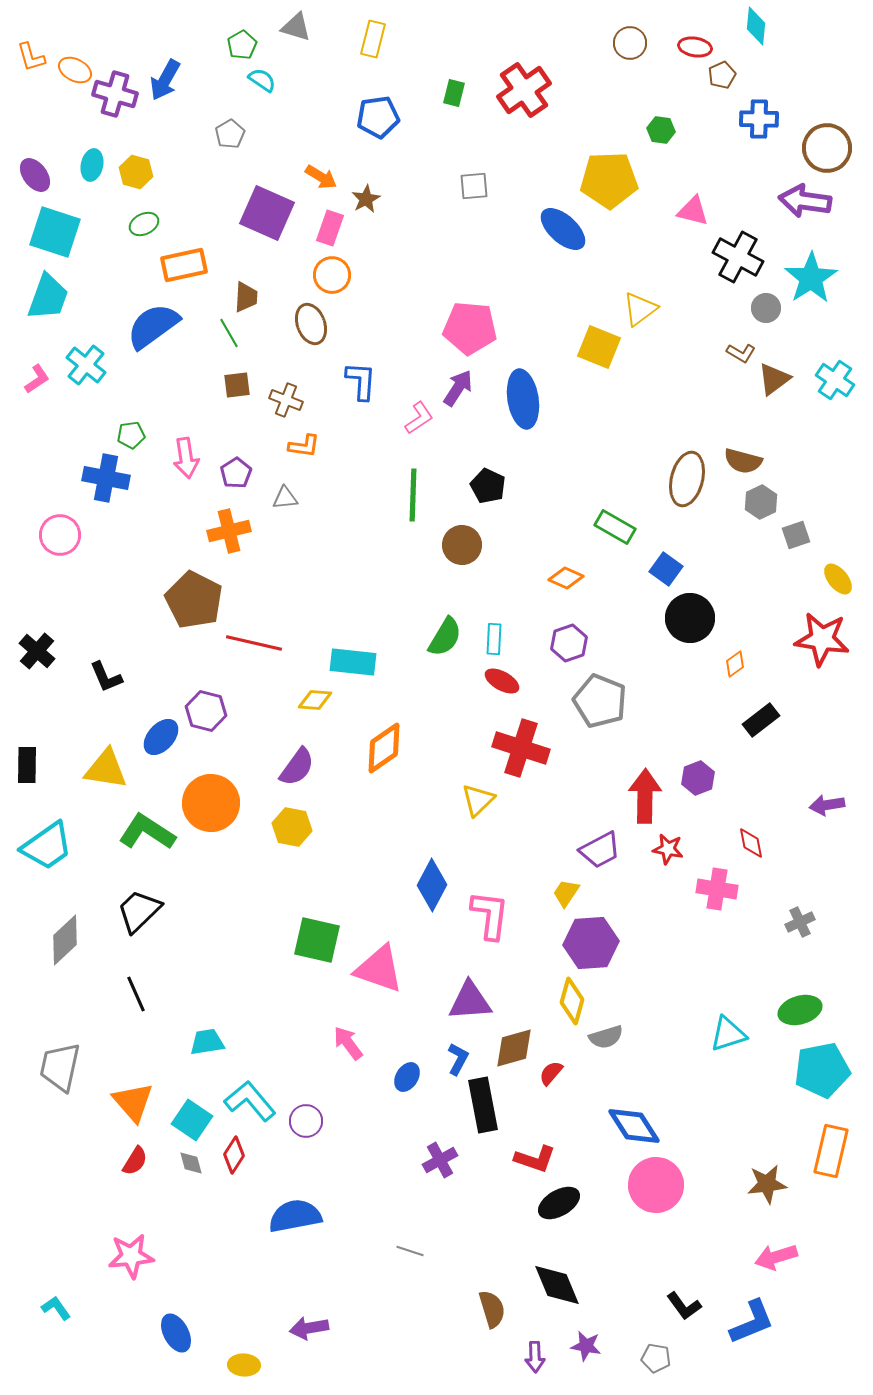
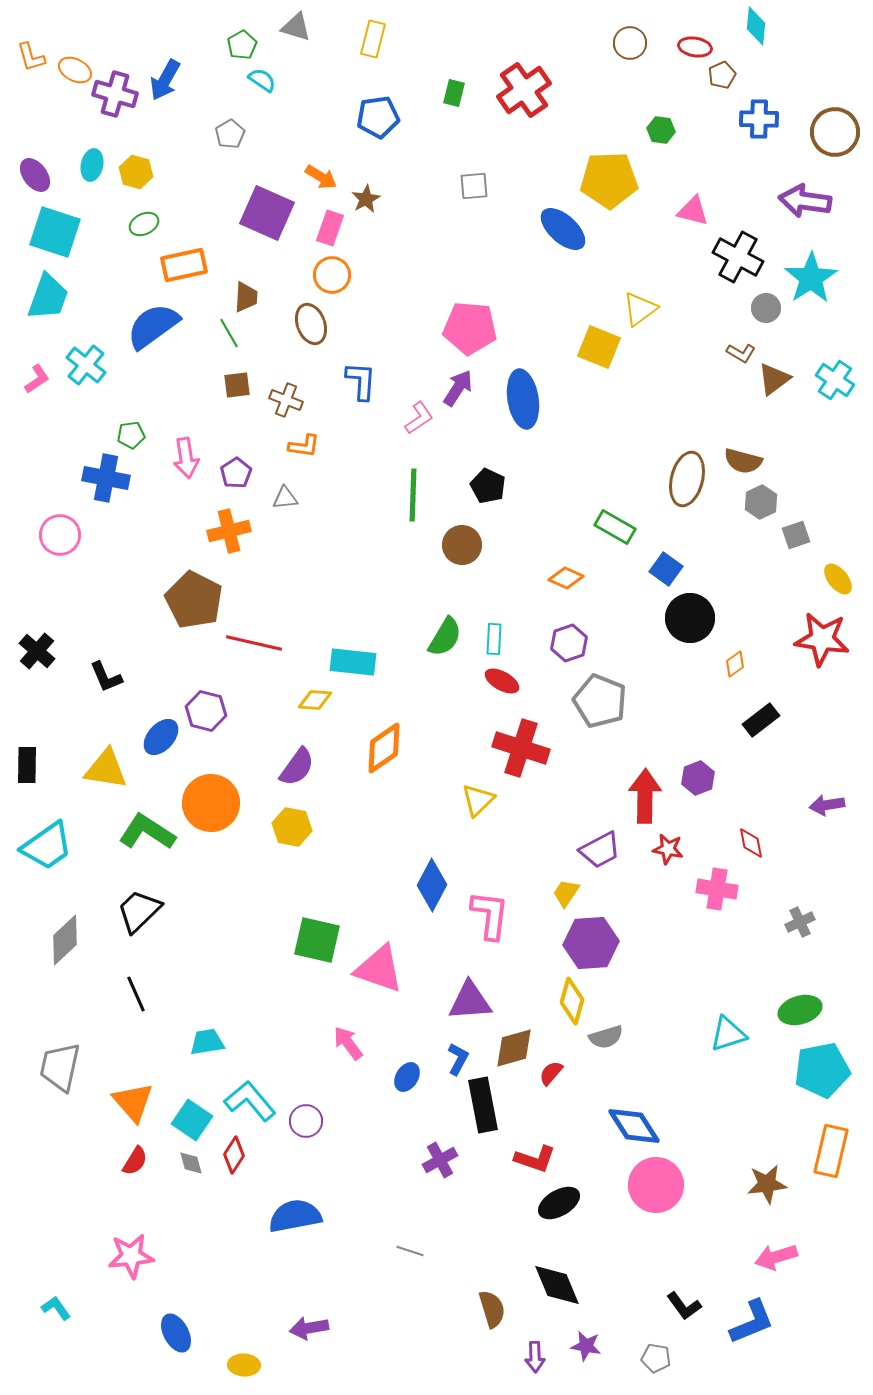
brown circle at (827, 148): moved 8 px right, 16 px up
